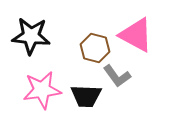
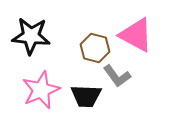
pink star: moved 1 px left; rotated 15 degrees counterclockwise
